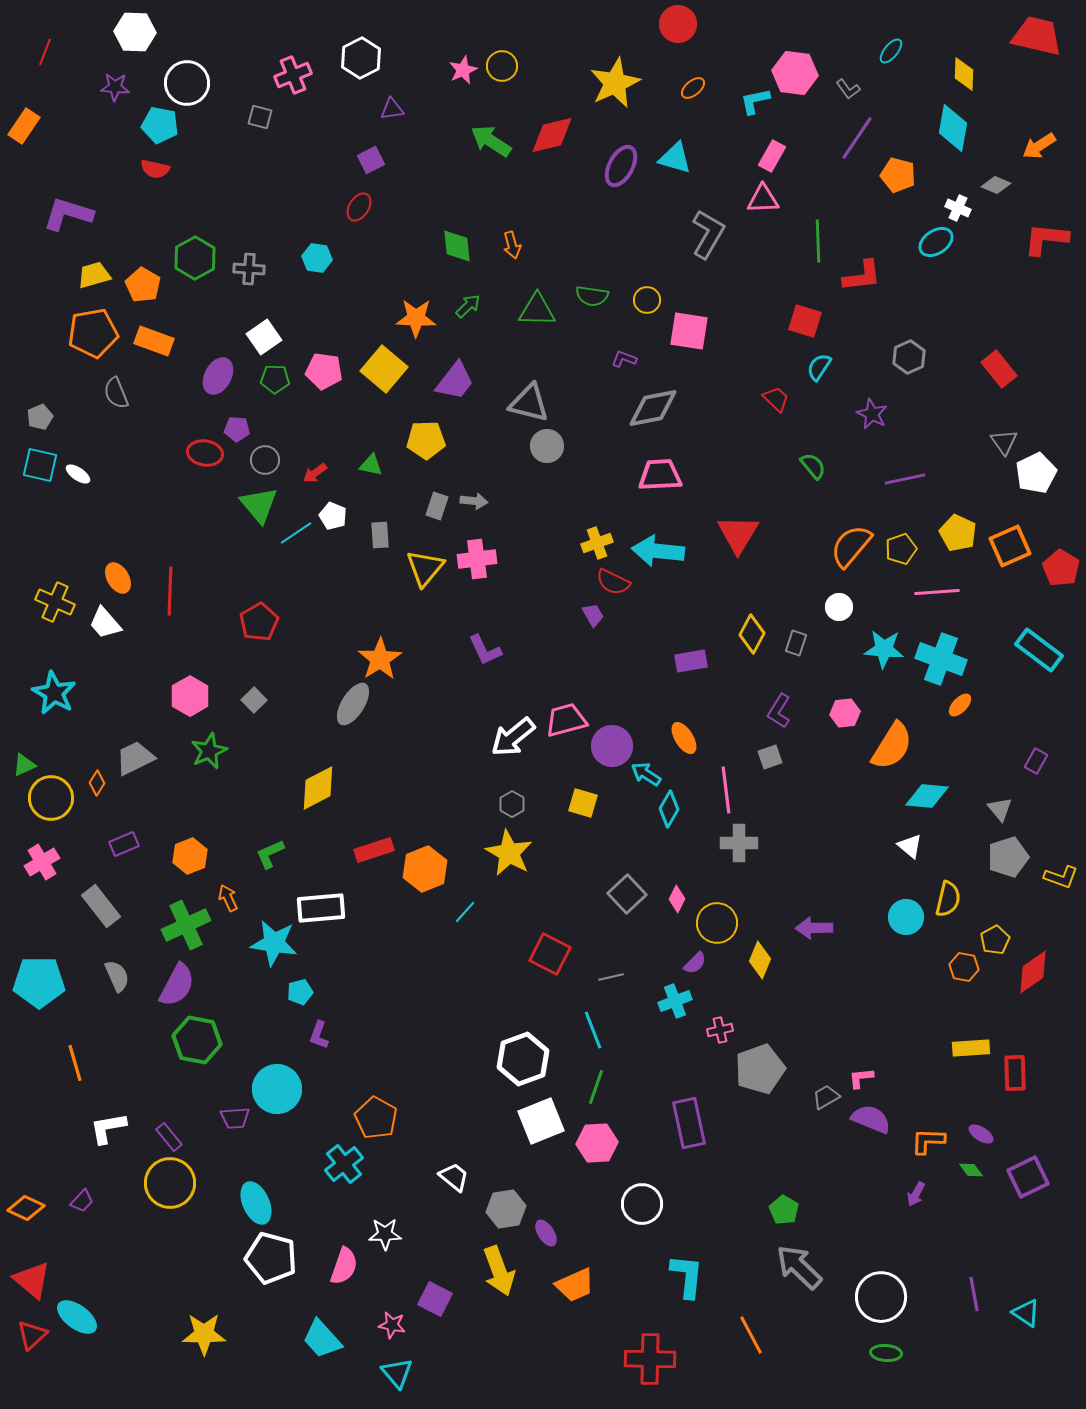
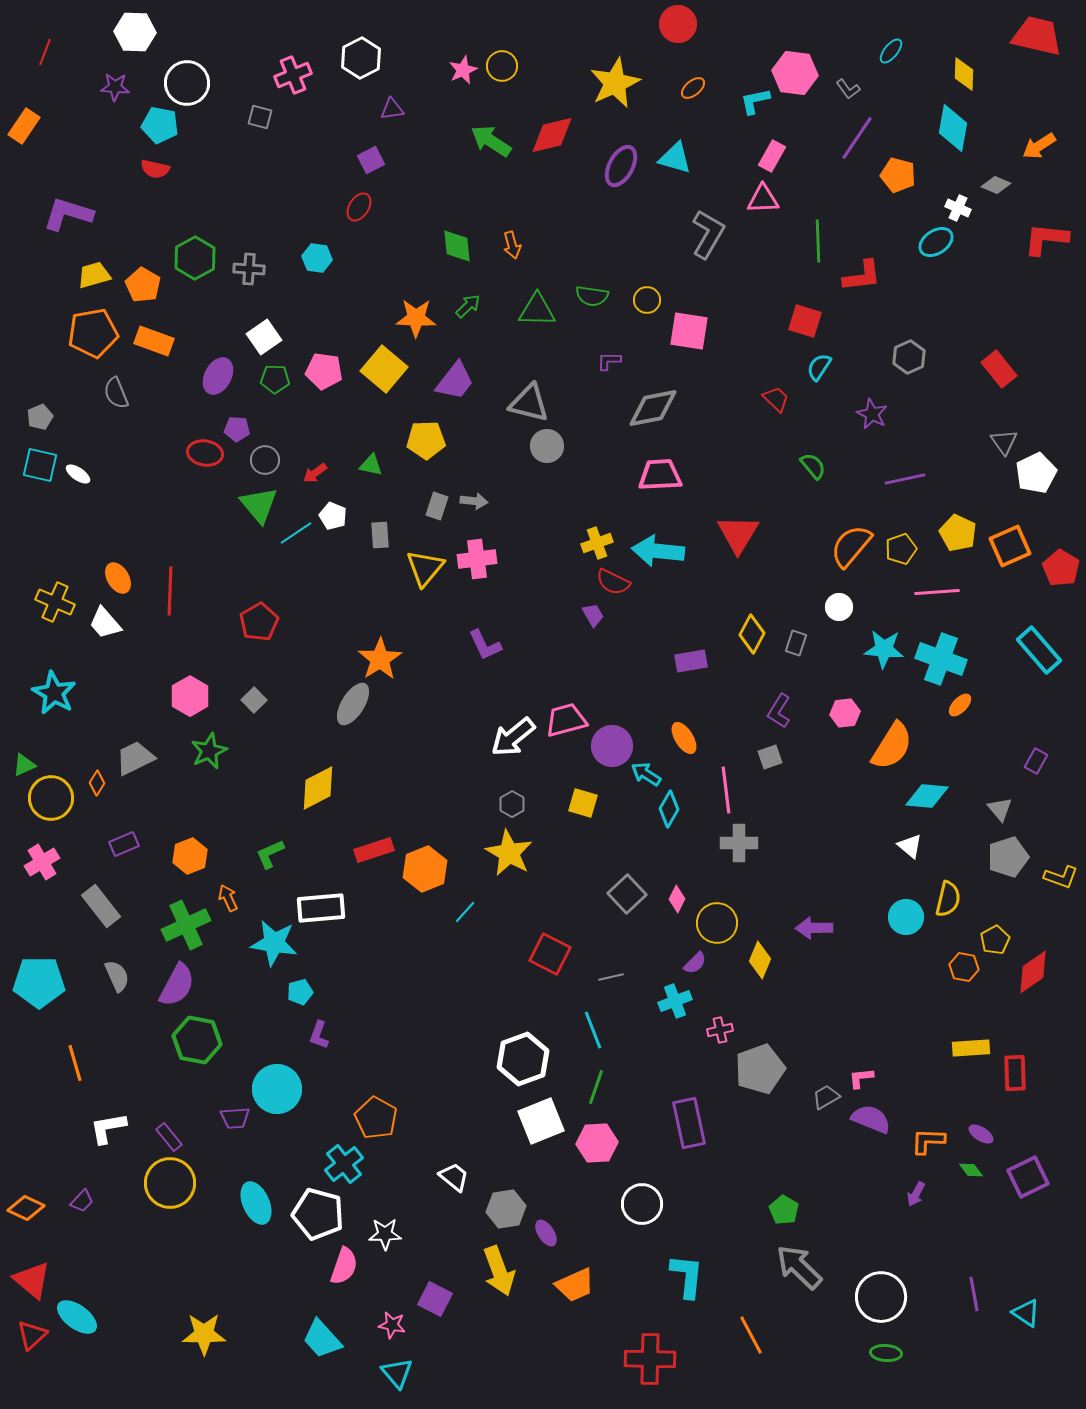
purple L-shape at (624, 359): moved 15 px left, 2 px down; rotated 20 degrees counterclockwise
purple L-shape at (485, 650): moved 5 px up
cyan rectangle at (1039, 650): rotated 12 degrees clockwise
white pentagon at (271, 1258): moved 47 px right, 44 px up
